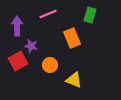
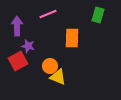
green rectangle: moved 8 px right
orange rectangle: rotated 24 degrees clockwise
purple star: moved 3 px left
orange circle: moved 1 px down
yellow triangle: moved 16 px left, 3 px up
